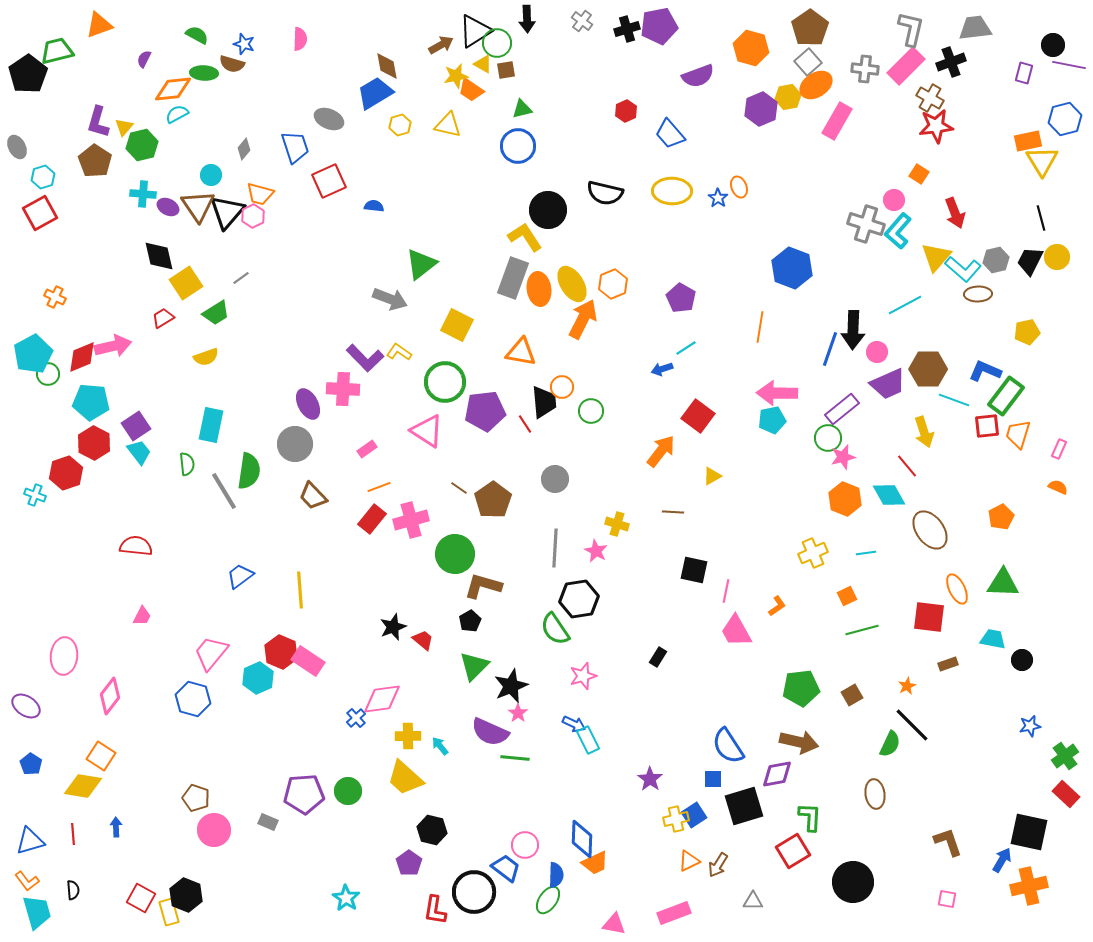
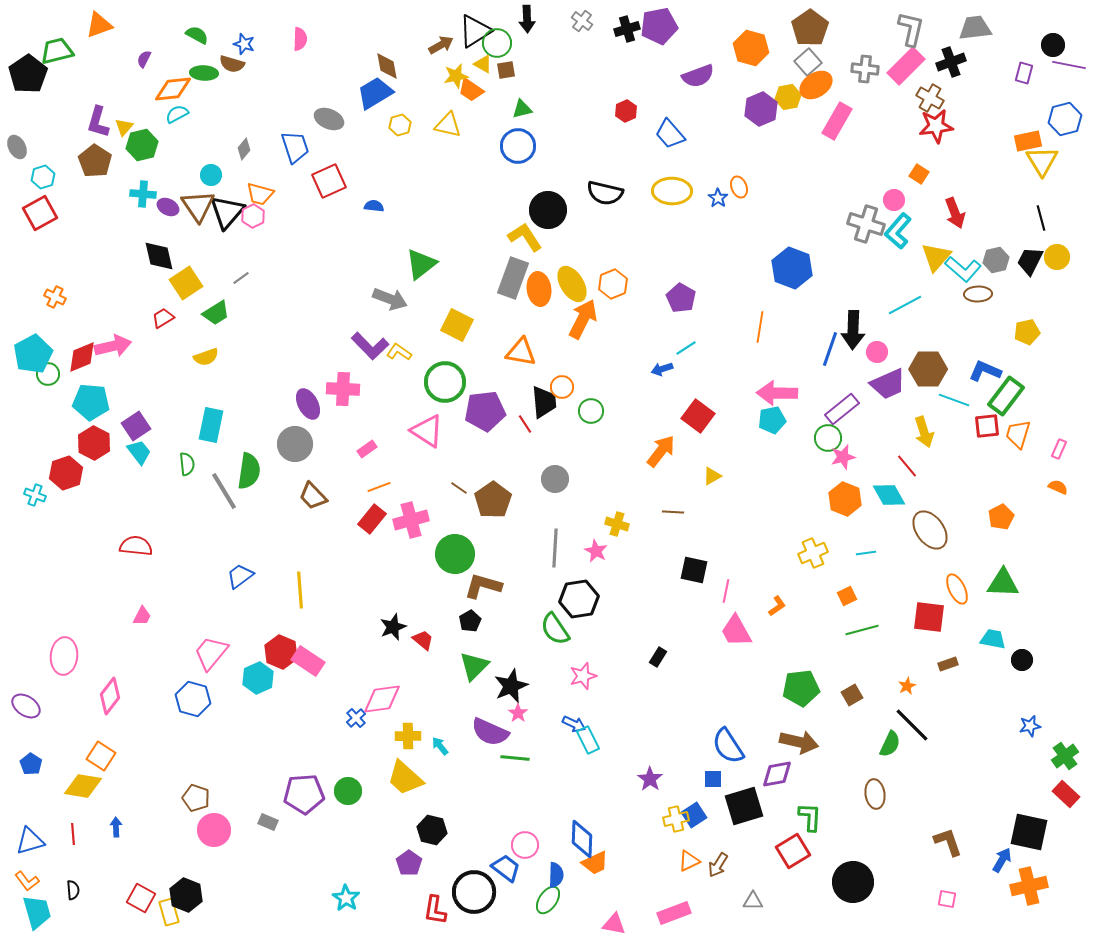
purple L-shape at (365, 358): moved 5 px right, 12 px up
